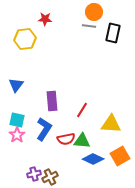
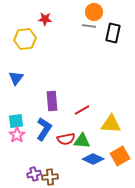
blue triangle: moved 7 px up
red line: rotated 28 degrees clockwise
cyan square: moved 1 px left, 1 px down; rotated 21 degrees counterclockwise
brown cross: rotated 21 degrees clockwise
